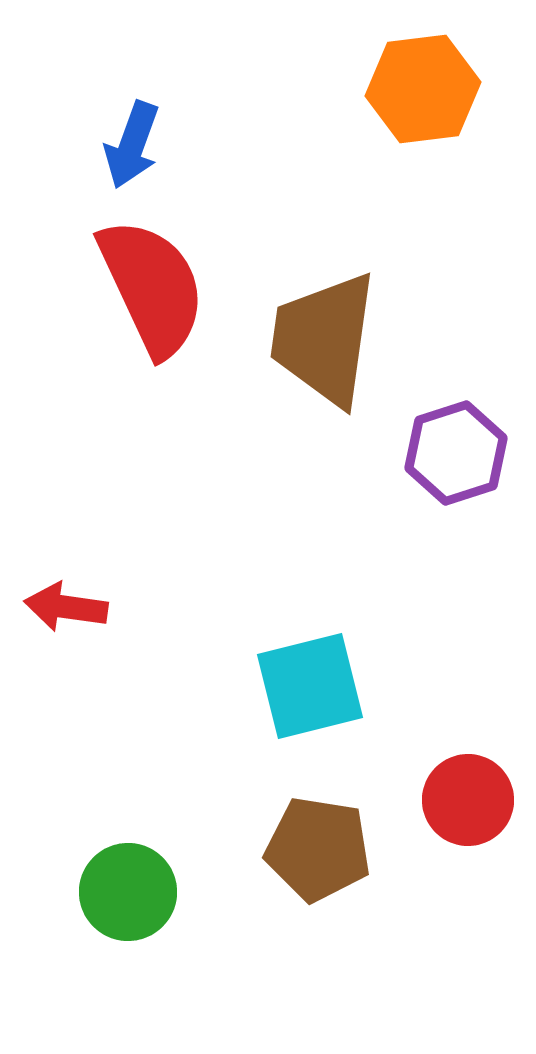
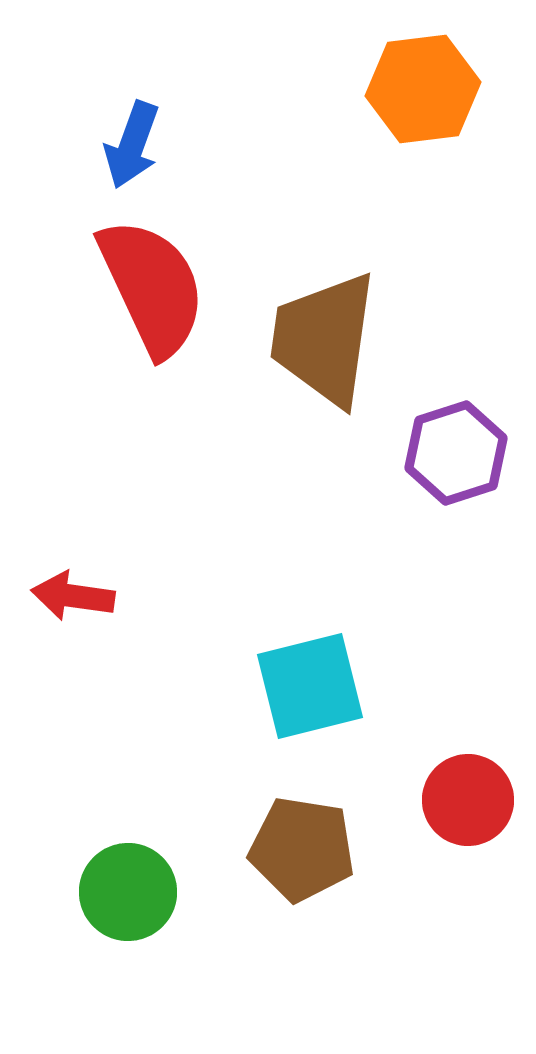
red arrow: moved 7 px right, 11 px up
brown pentagon: moved 16 px left
